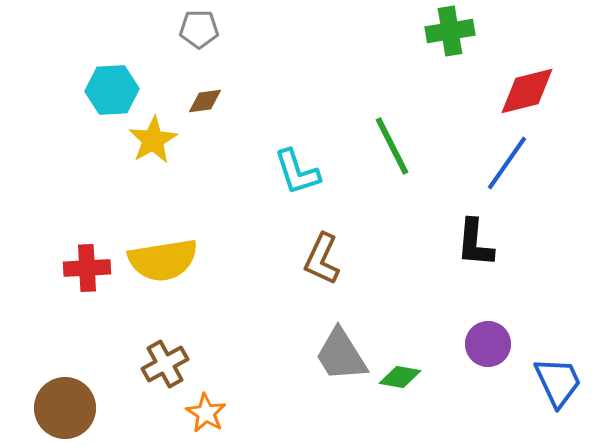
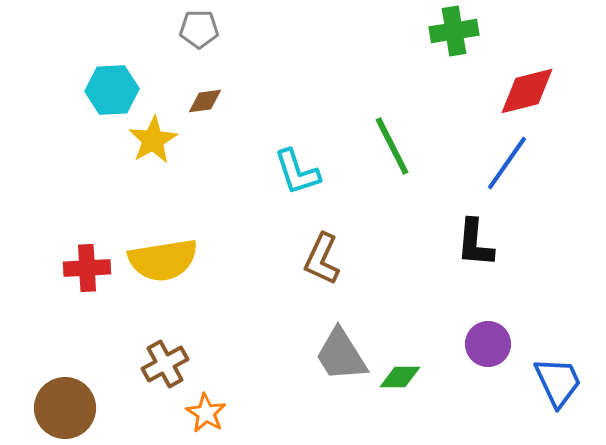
green cross: moved 4 px right
green diamond: rotated 9 degrees counterclockwise
